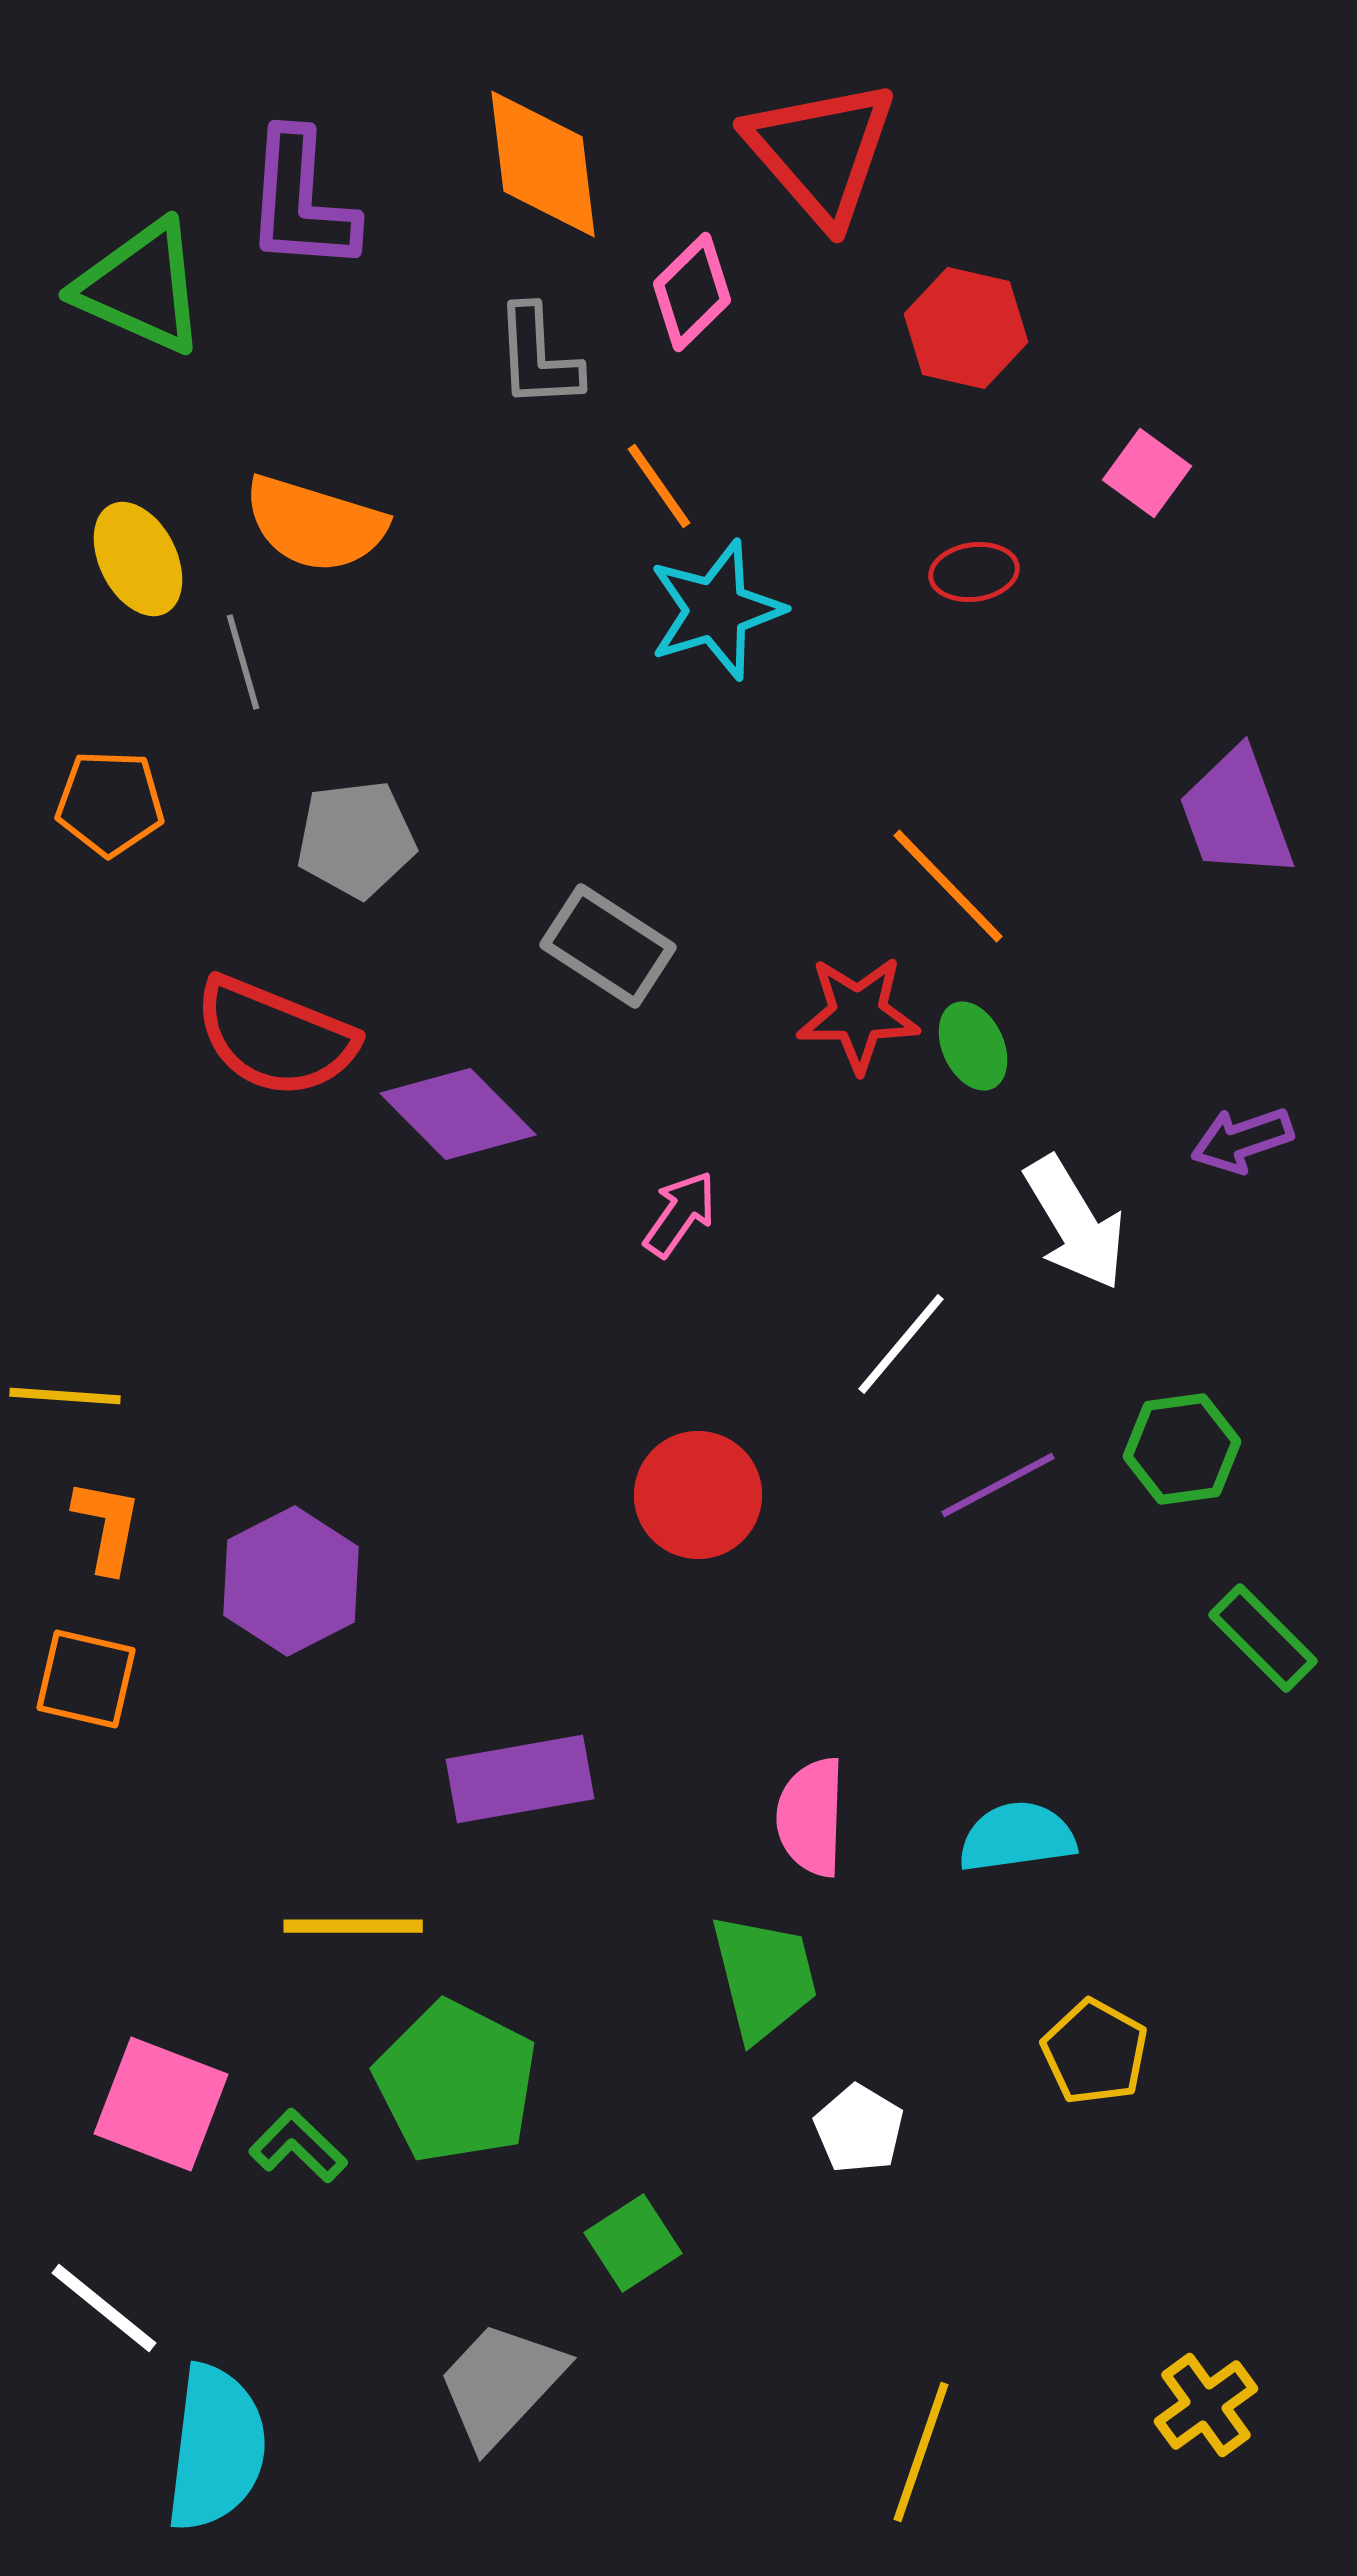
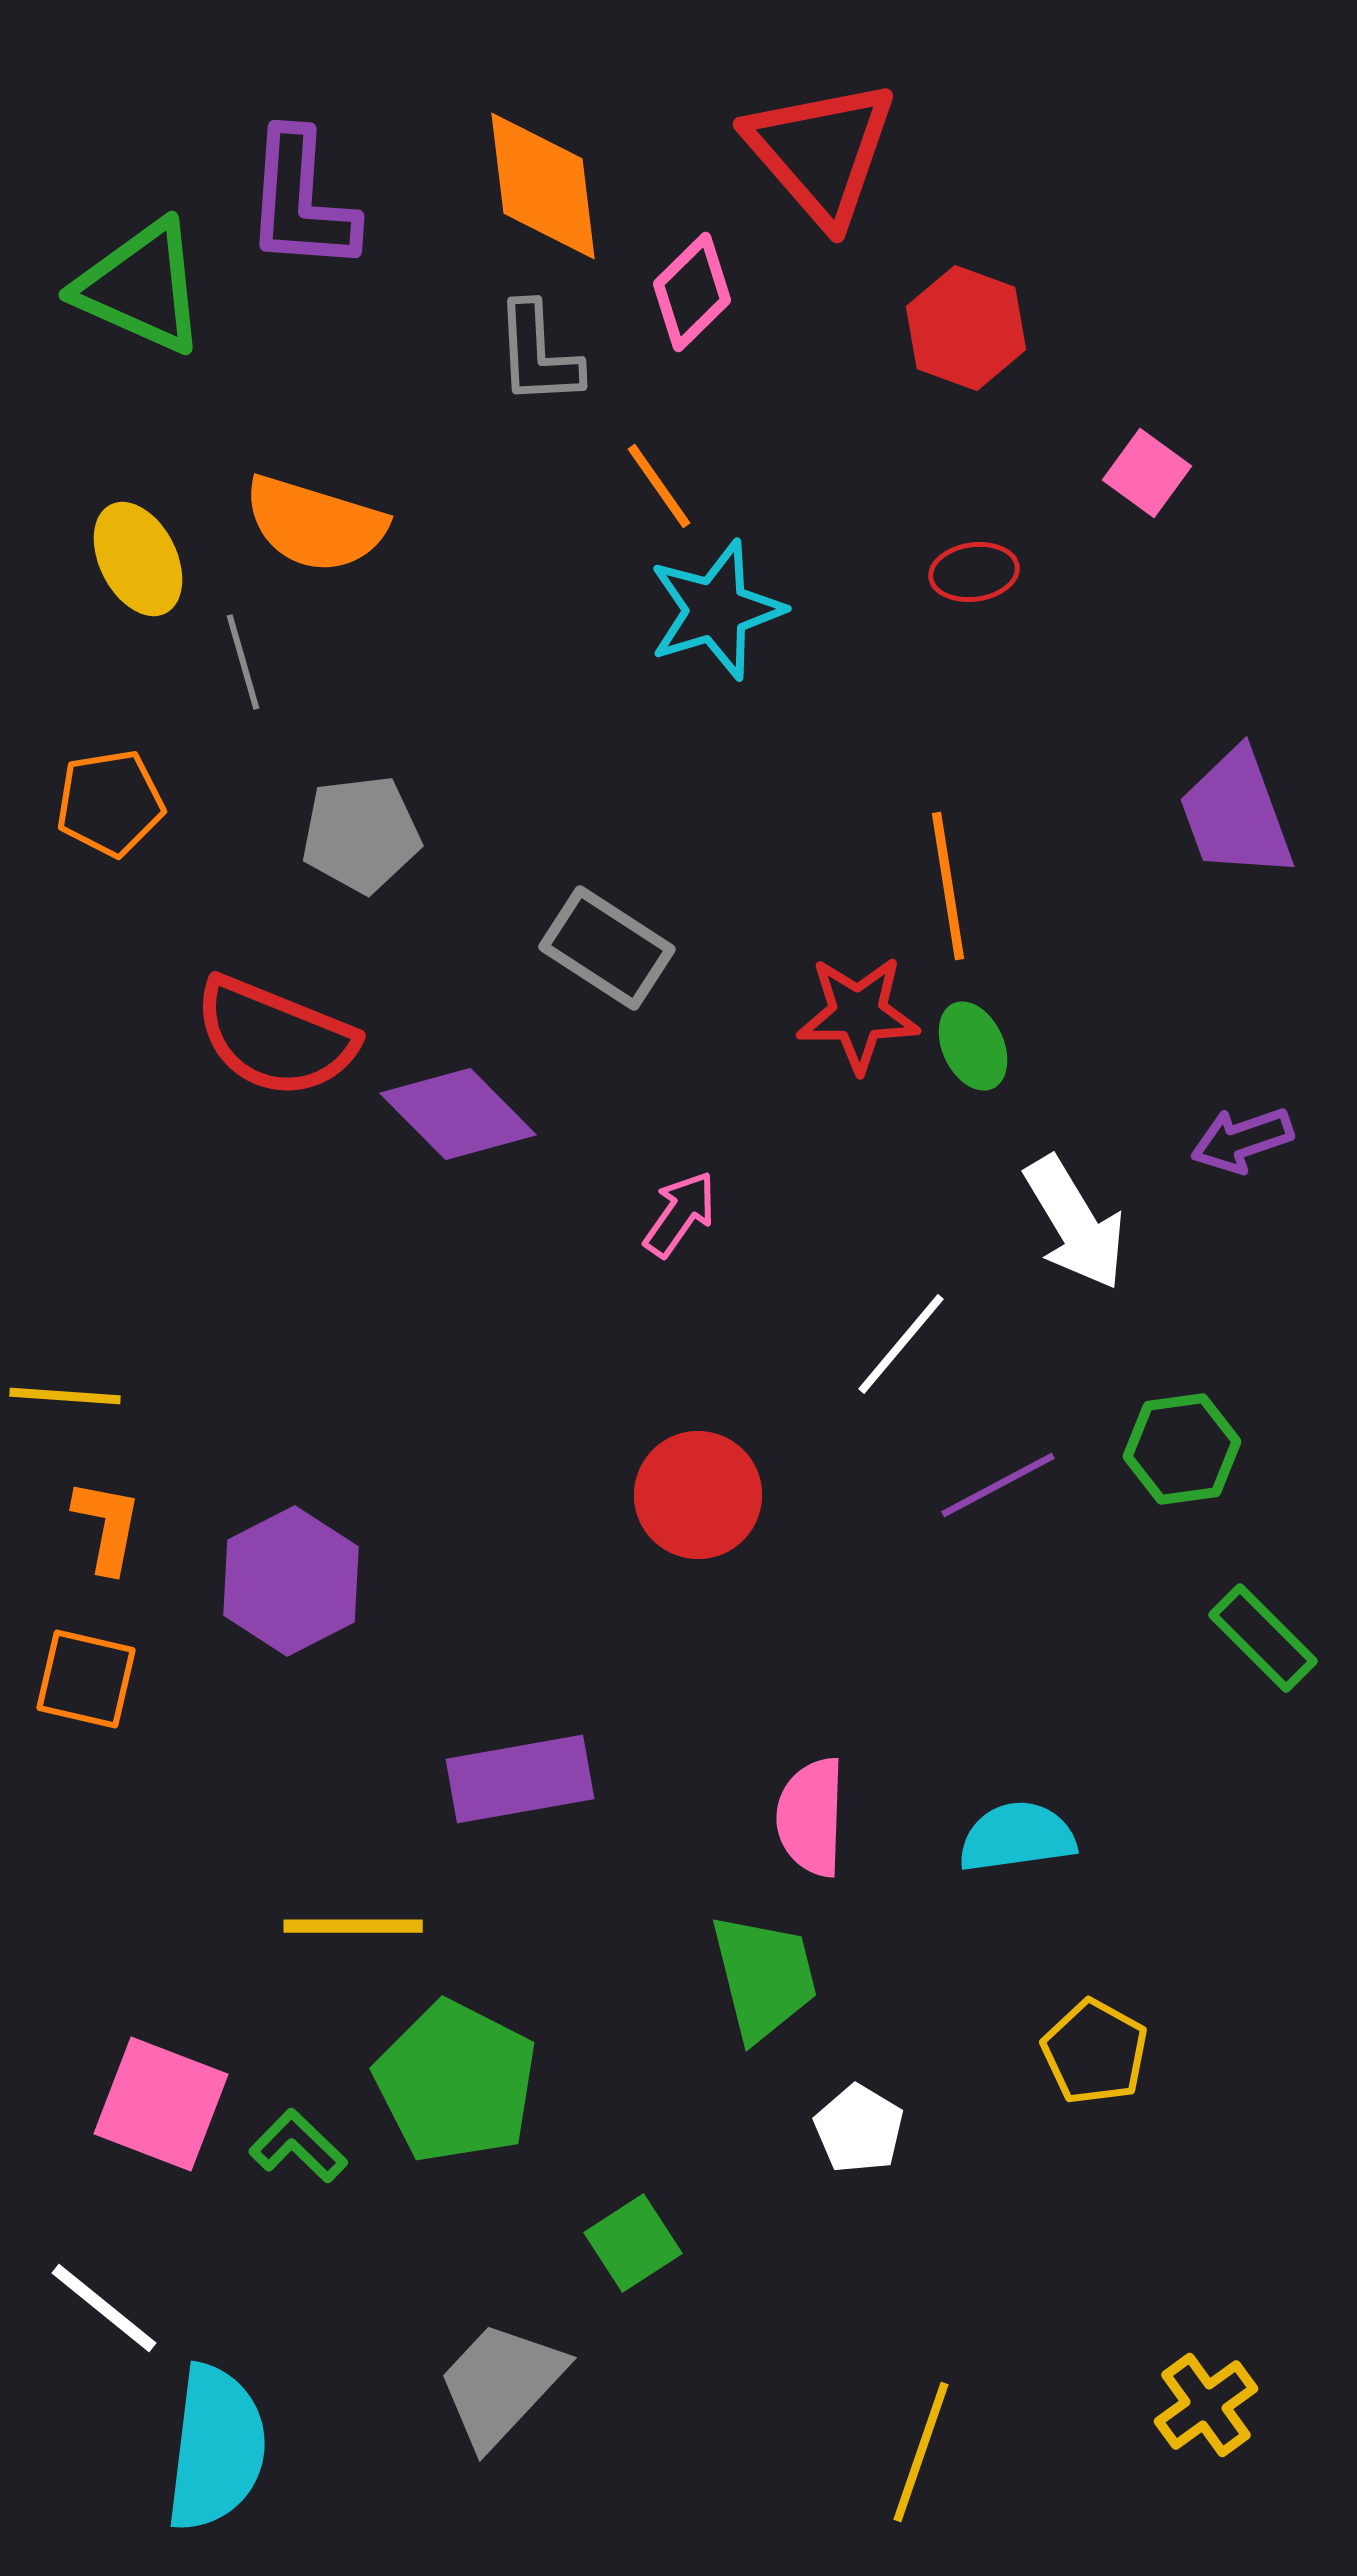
orange diamond at (543, 164): moved 22 px down
red hexagon at (966, 328): rotated 7 degrees clockwise
gray L-shape at (538, 357): moved 3 px up
orange pentagon at (110, 803): rotated 11 degrees counterclockwise
gray pentagon at (356, 839): moved 5 px right, 5 px up
orange line at (948, 886): rotated 35 degrees clockwise
gray rectangle at (608, 946): moved 1 px left, 2 px down
